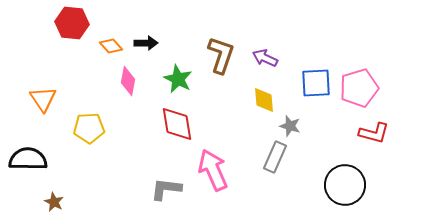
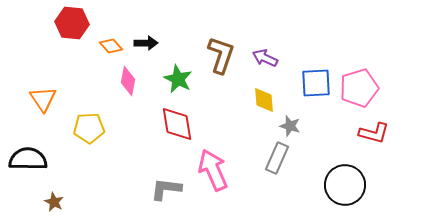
gray rectangle: moved 2 px right, 1 px down
